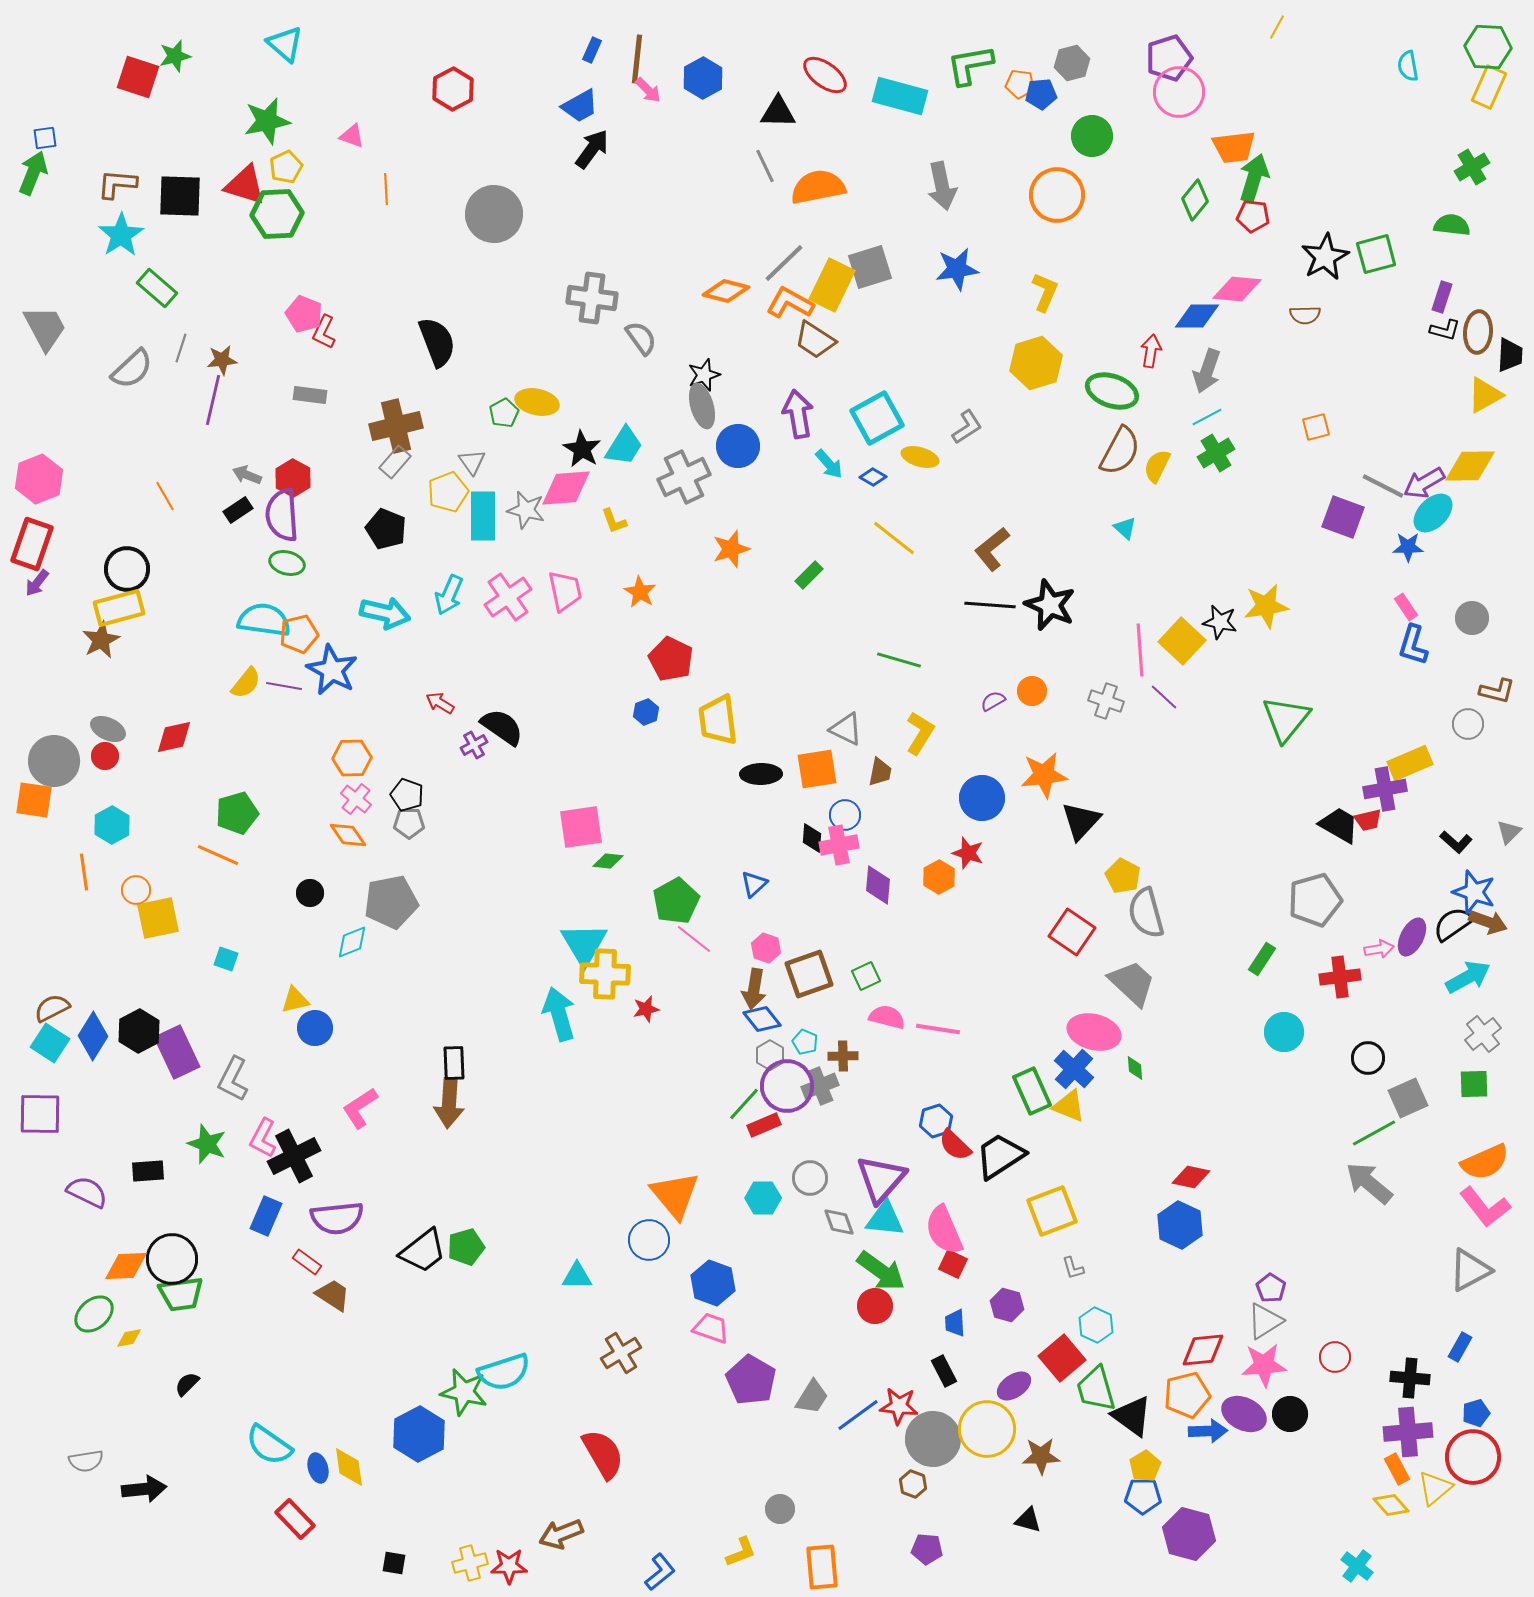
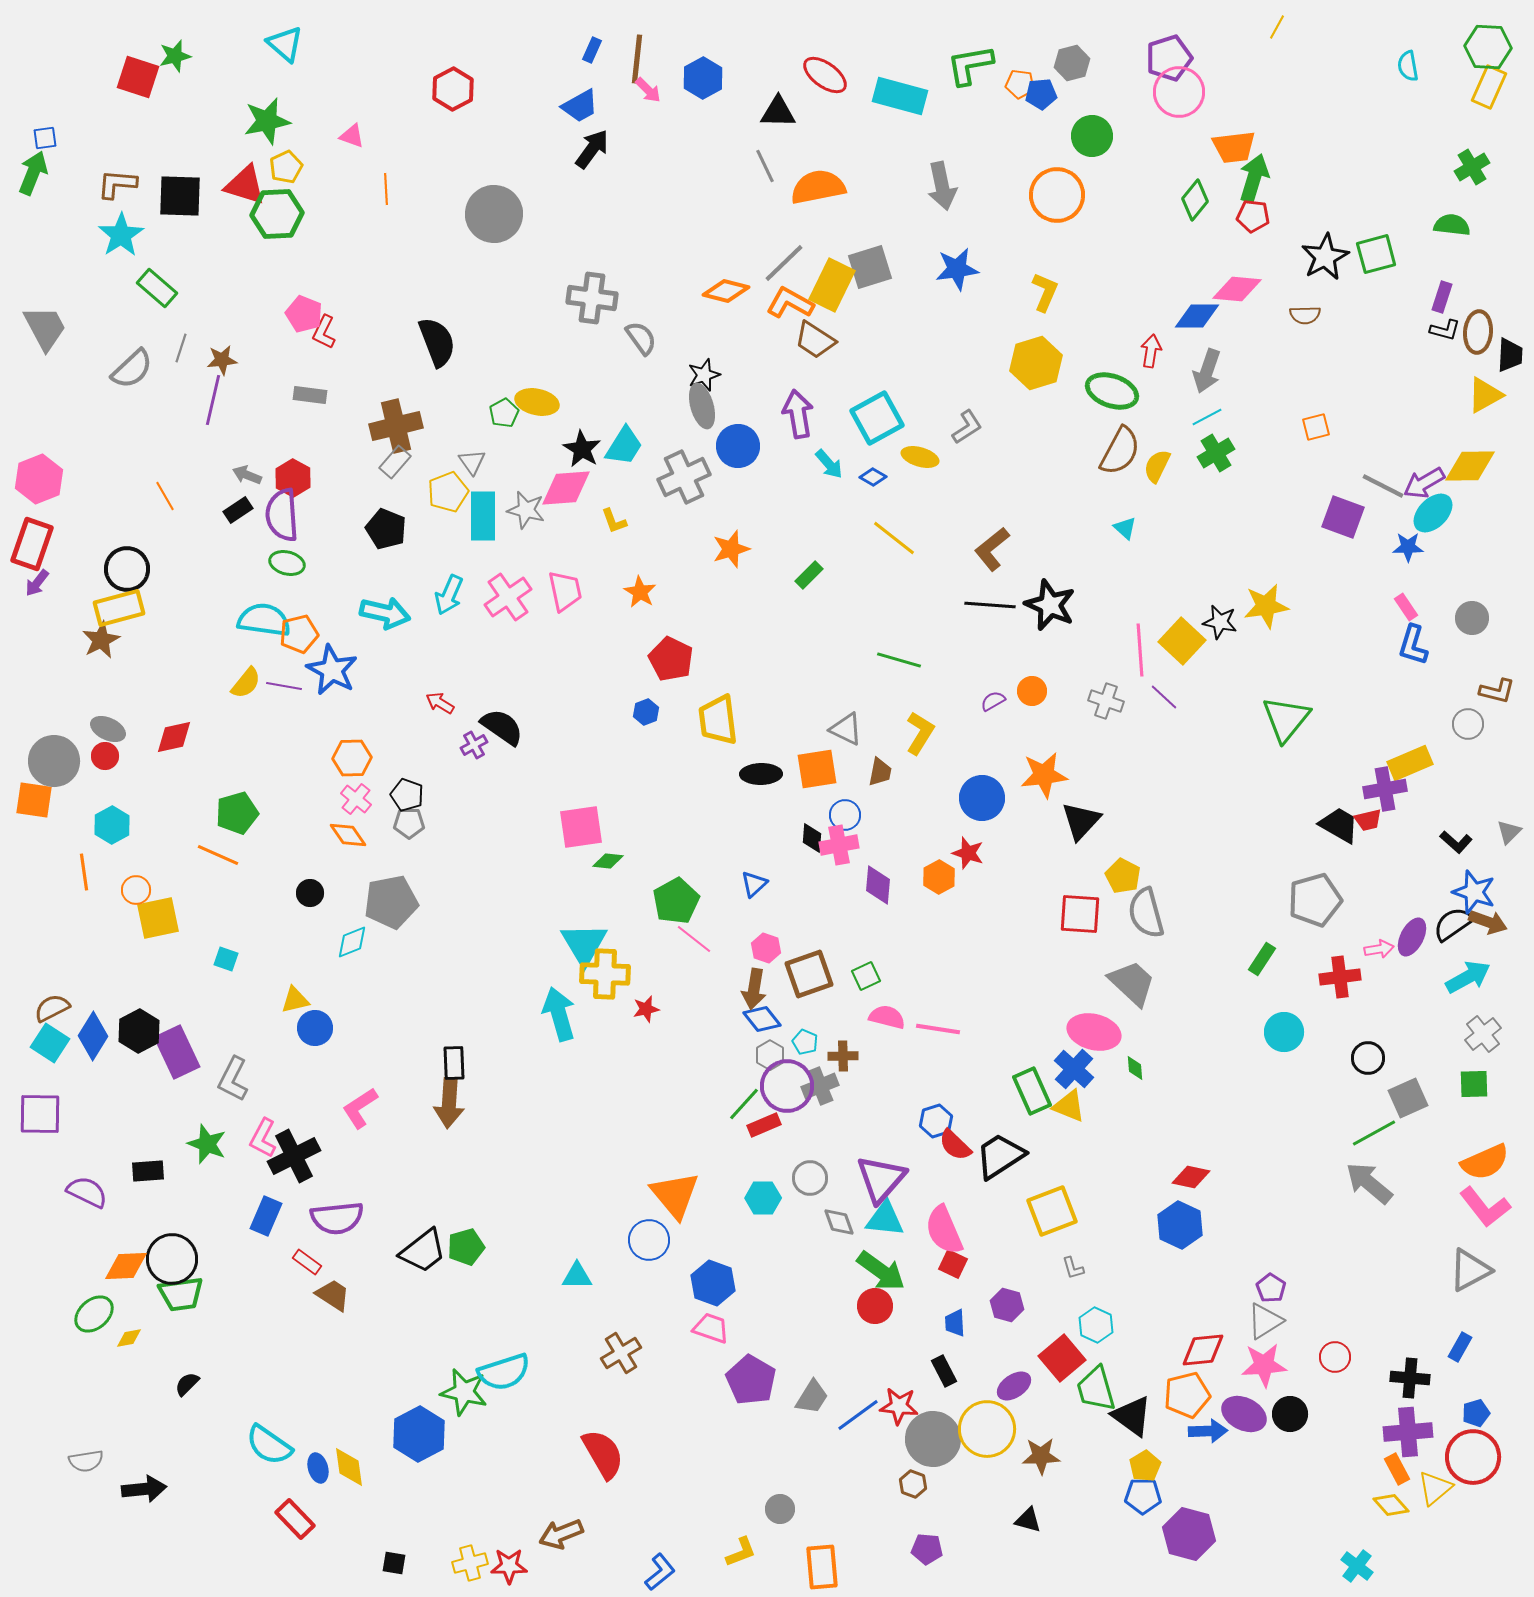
red square at (1072, 932): moved 8 px right, 18 px up; rotated 30 degrees counterclockwise
